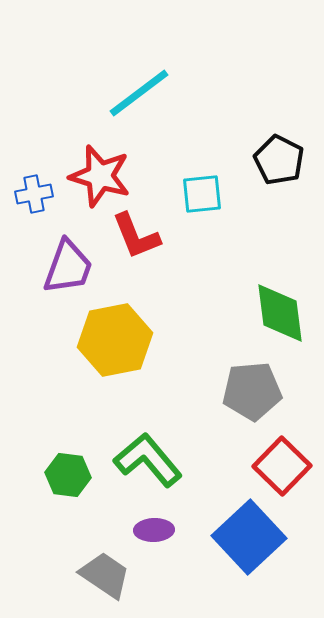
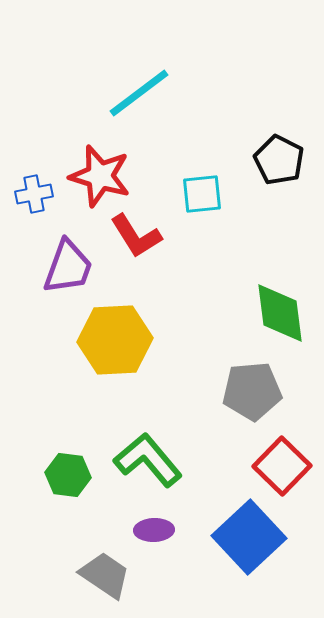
red L-shape: rotated 10 degrees counterclockwise
yellow hexagon: rotated 8 degrees clockwise
